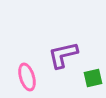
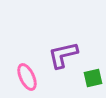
pink ellipse: rotated 8 degrees counterclockwise
